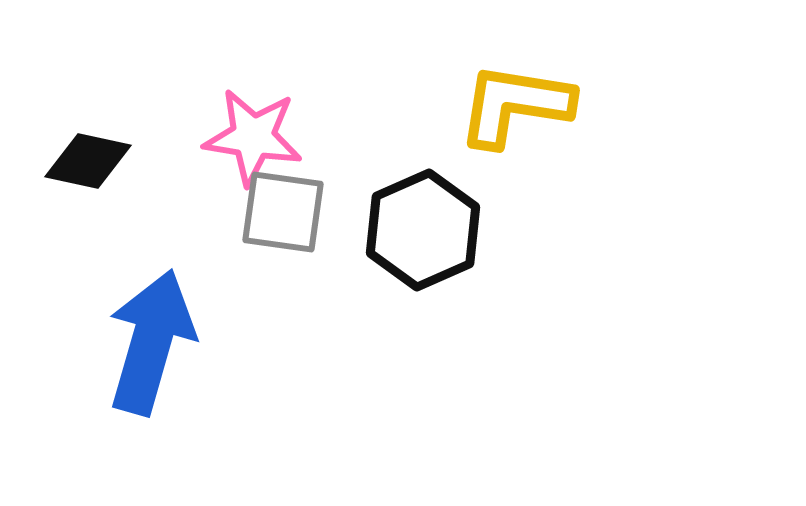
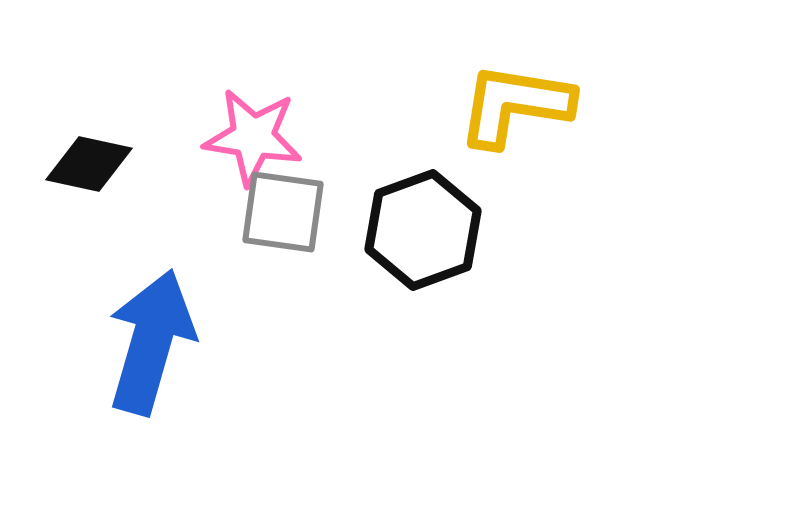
black diamond: moved 1 px right, 3 px down
black hexagon: rotated 4 degrees clockwise
